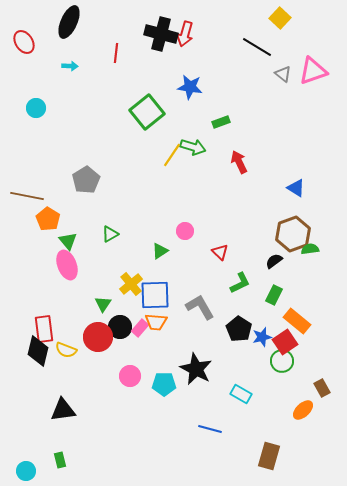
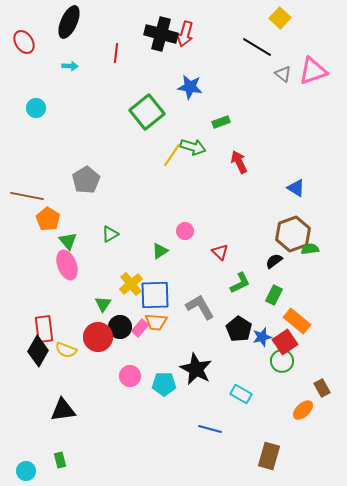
black diamond at (38, 351): rotated 16 degrees clockwise
